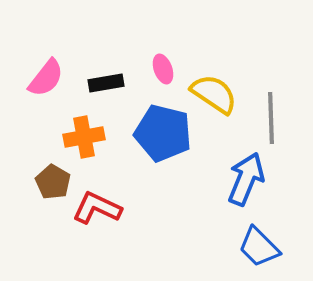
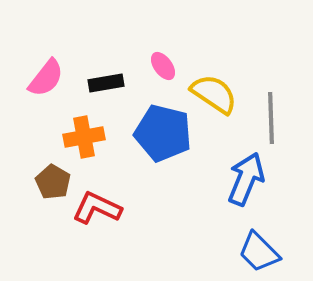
pink ellipse: moved 3 px up; rotated 16 degrees counterclockwise
blue trapezoid: moved 5 px down
